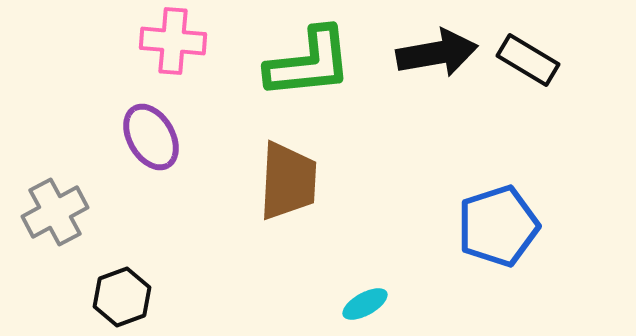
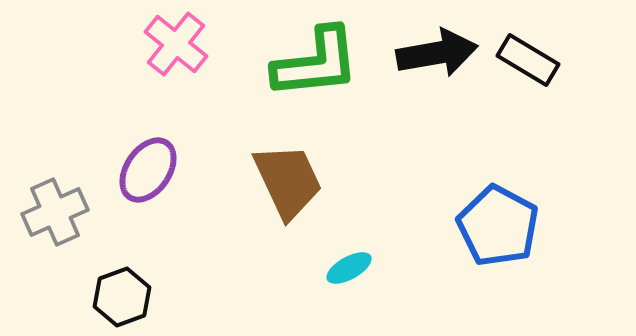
pink cross: moved 3 px right, 3 px down; rotated 34 degrees clockwise
green L-shape: moved 7 px right
purple ellipse: moved 3 px left, 33 px down; rotated 64 degrees clockwise
brown trapezoid: rotated 28 degrees counterclockwise
gray cross: rotated 4 degrees clockwise
blue pentagon: rotated 26 degrees counterclockwise
cyan ellipse: moved 16 px left, 36 px up
